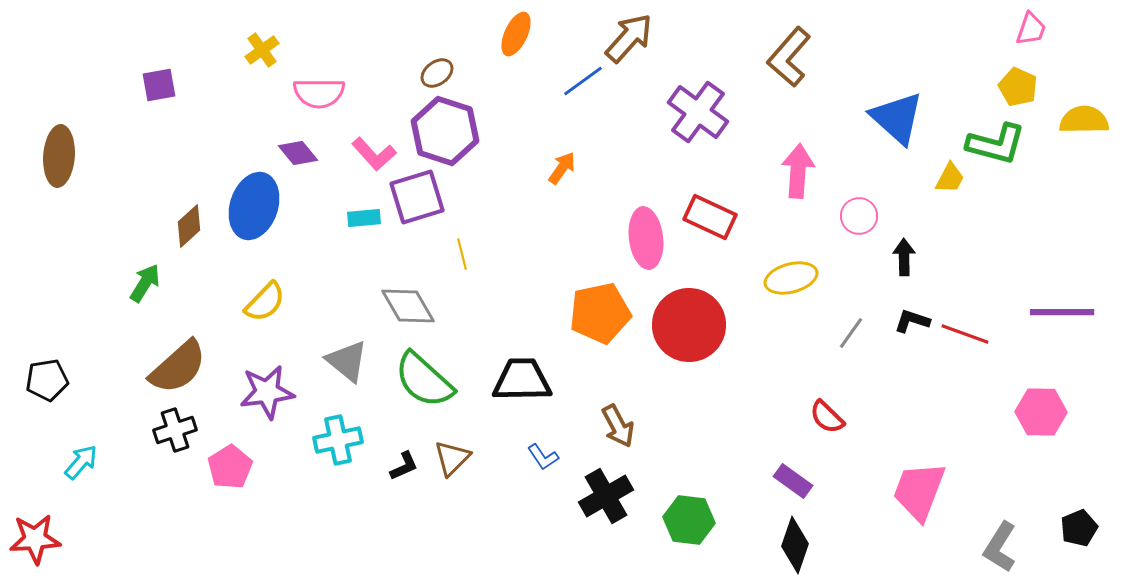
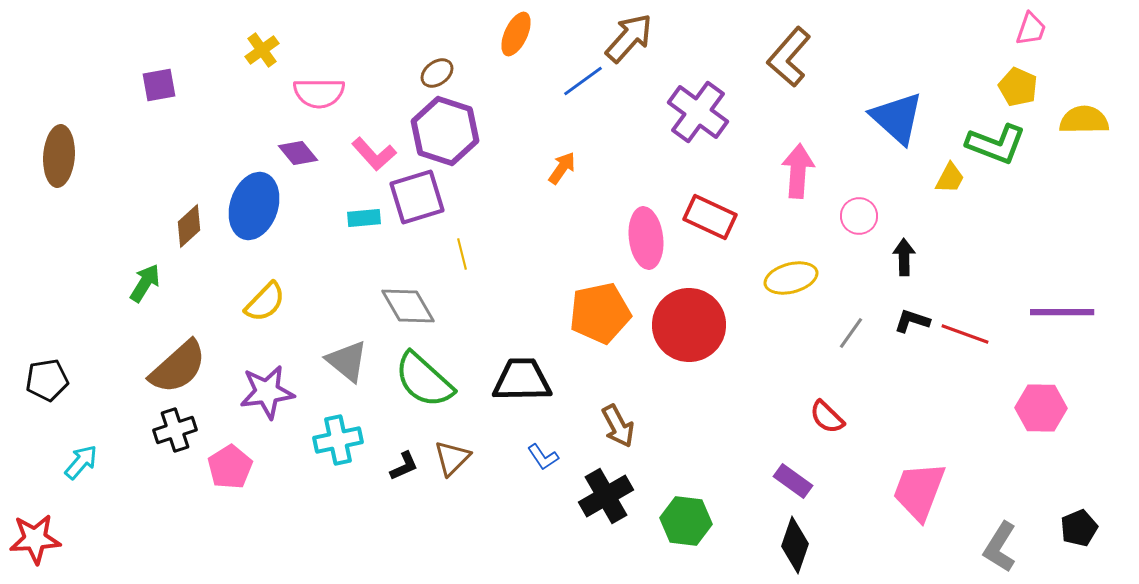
green L-shape at (996, 144): rotated 6 degrees clockwise
pink hexagon at (1041, 412): moved 4 px up
green hexagon at (689, 520): moved 3 px left, 1 px down
